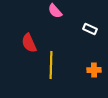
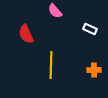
red semicircle: moved 3 px left, 9 px up
